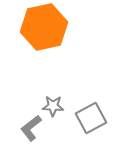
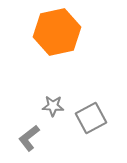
orange hexagon: moved 13 px right, 5 px down
gray L-shape: moved 2 px left, 10 px down
